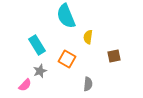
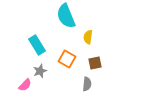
brown square: moved 19 px left, 7 px down
gray semicircle: moved 1 px left
